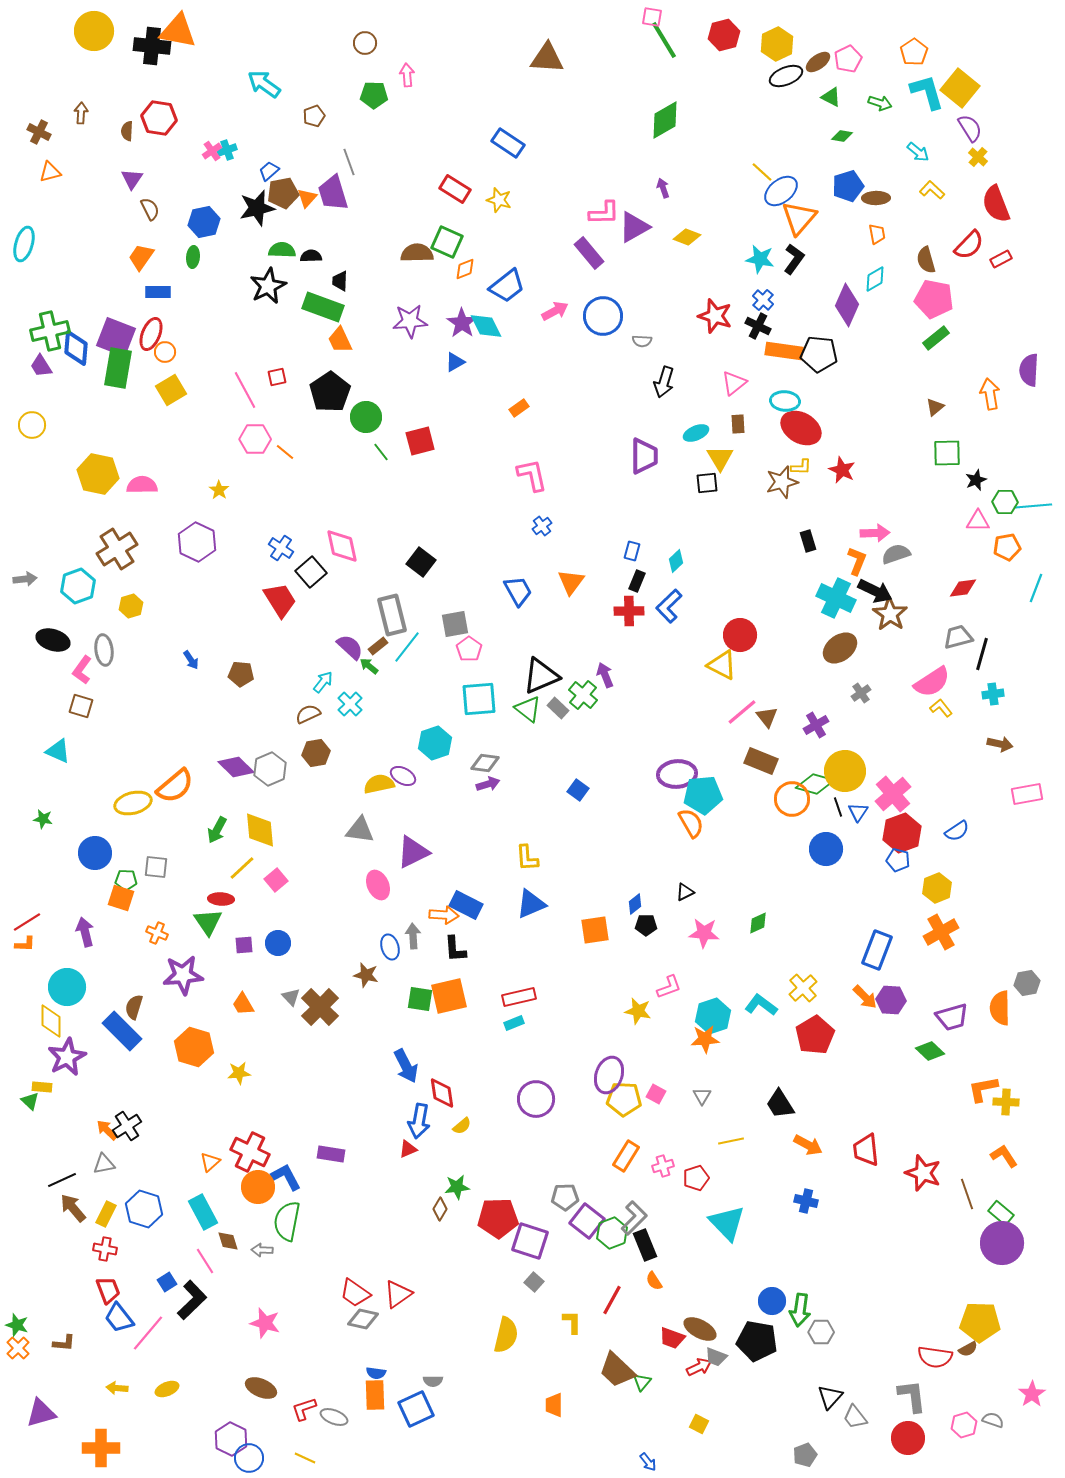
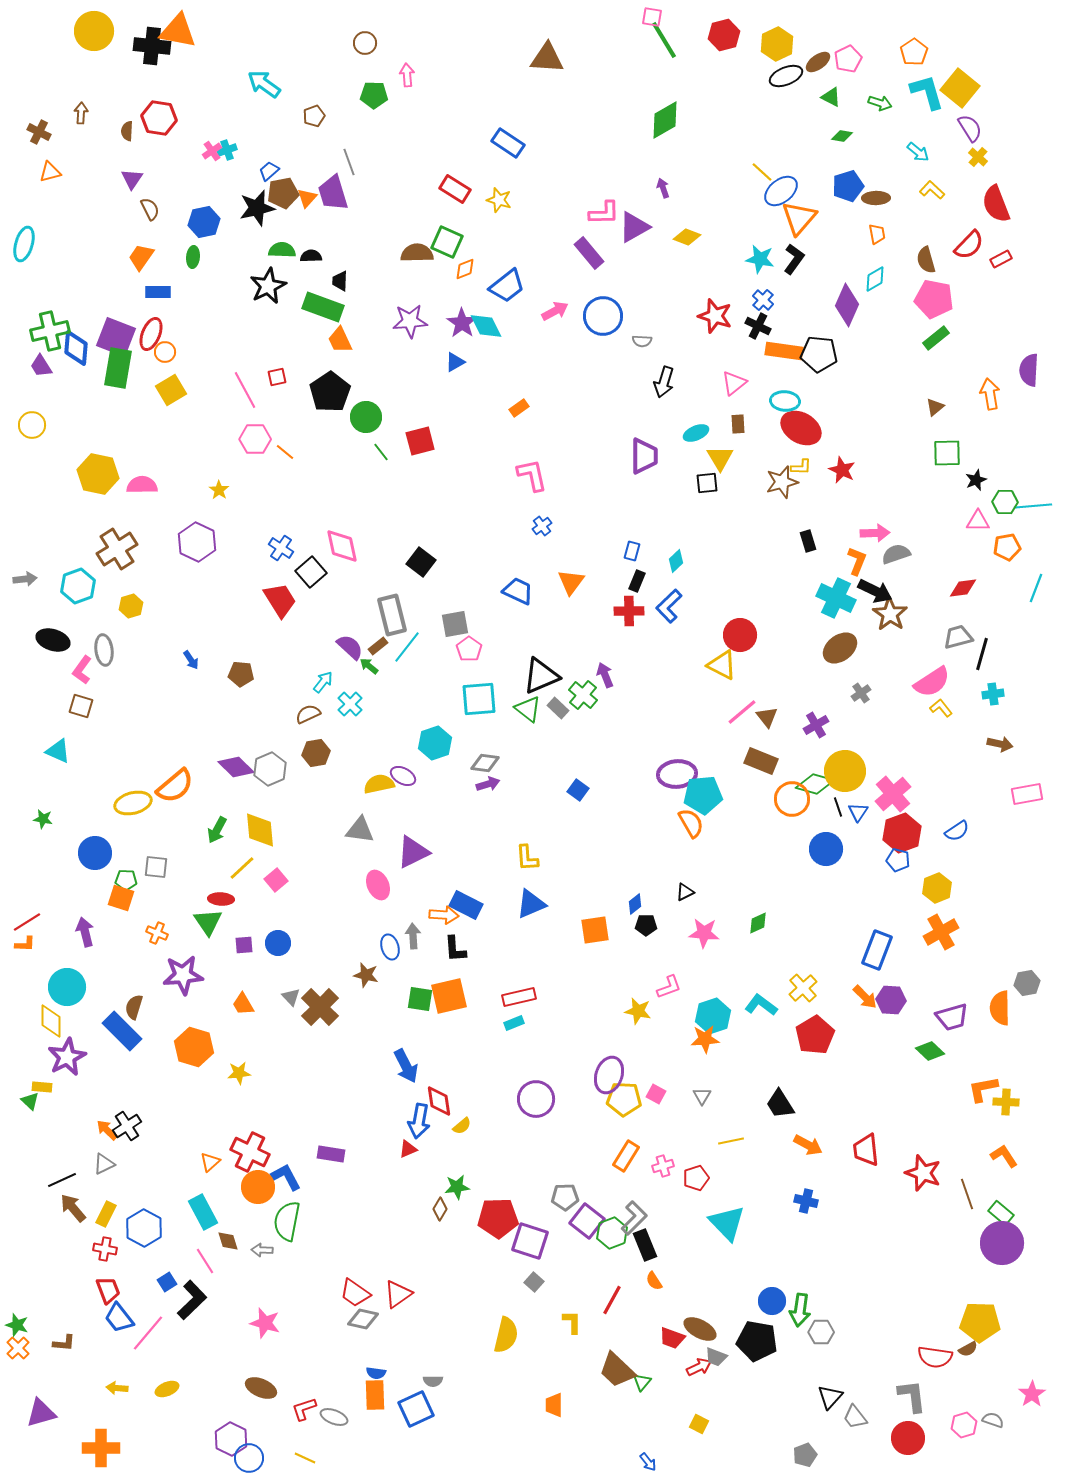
blue trapezoid at (518, 591): rotated 36 degrees counterclockwise
red diamond at (442, 1093): moved 3 px left, 8 px down
gray triangle at (104, 1164): rotated 15 degrees counterclockwise
blue hexagon at (144, 1209): moved 19 px down; rotated 12 degrees clockwise
